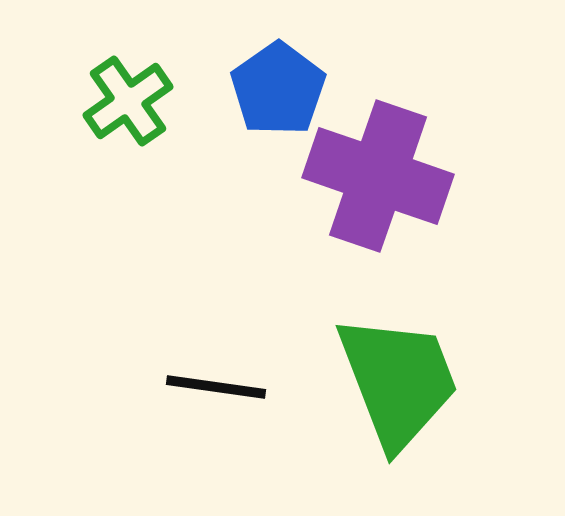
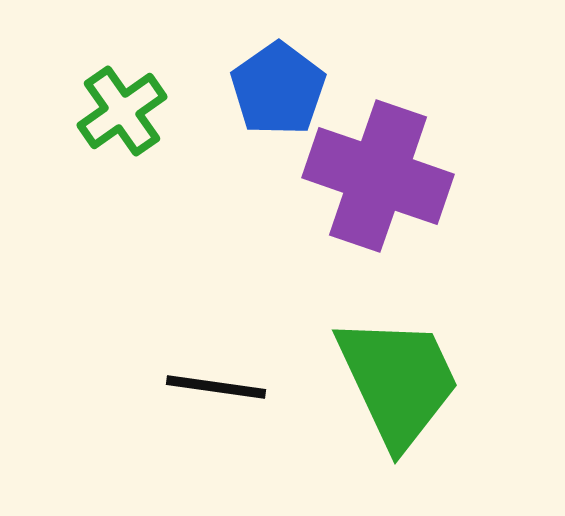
green cross: moved 6 px left, 10 px down
green trapezoid: rotated 4 degrees counterclockwise
